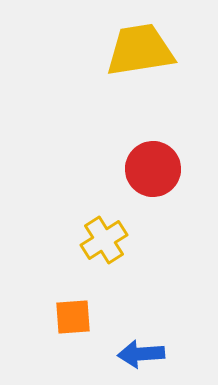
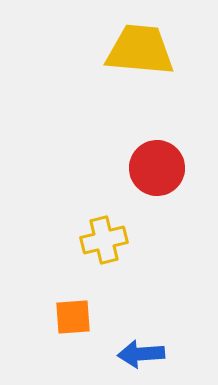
yellow trapezoid: rotated 14 degrees clockwise
red circle: moved 4 px right, 1 px up
yellow cross: rotated 18 degrees clockwise
